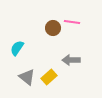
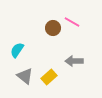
pink line: rotated 21 degrees clockwise
cyan semicircle: moved 2 px down
gray arrow: moved 3 px right, 1 px down
gray triangle: moved 2 px left, 1 px up
